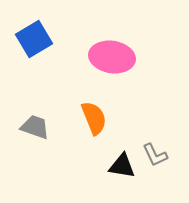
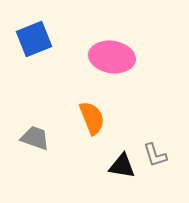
blue square: rotated 9 degrees clockwise
orange semicircle: moved 2 px left
gray trapezoid: moved 11 px down
gray L-shape: rotated 8 degrees clockwise
